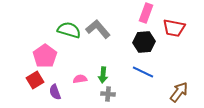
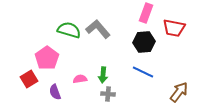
pink pentagon: moved 2 px right, 2 px down
red square: moved 6 px left, 1 px up
